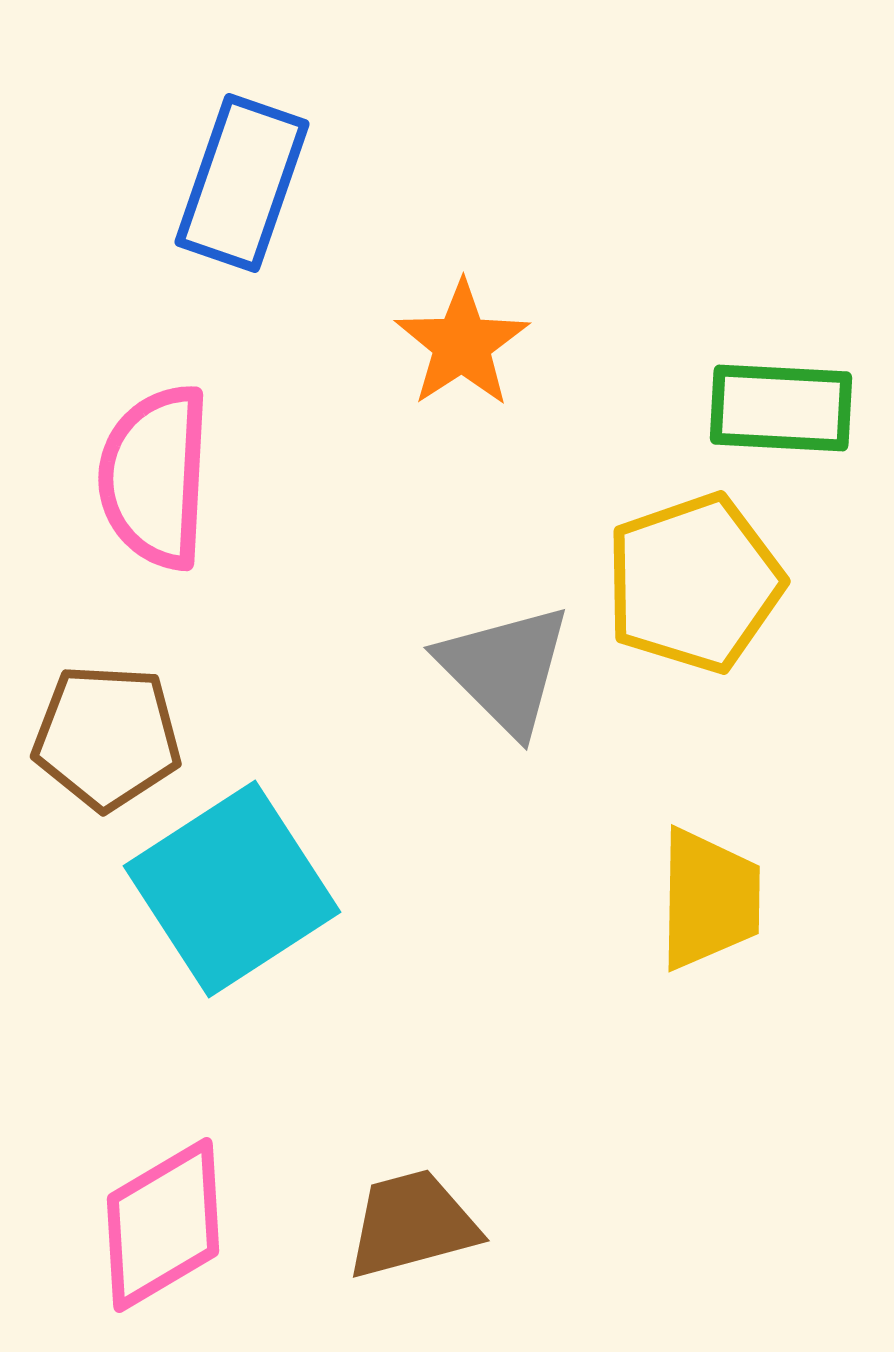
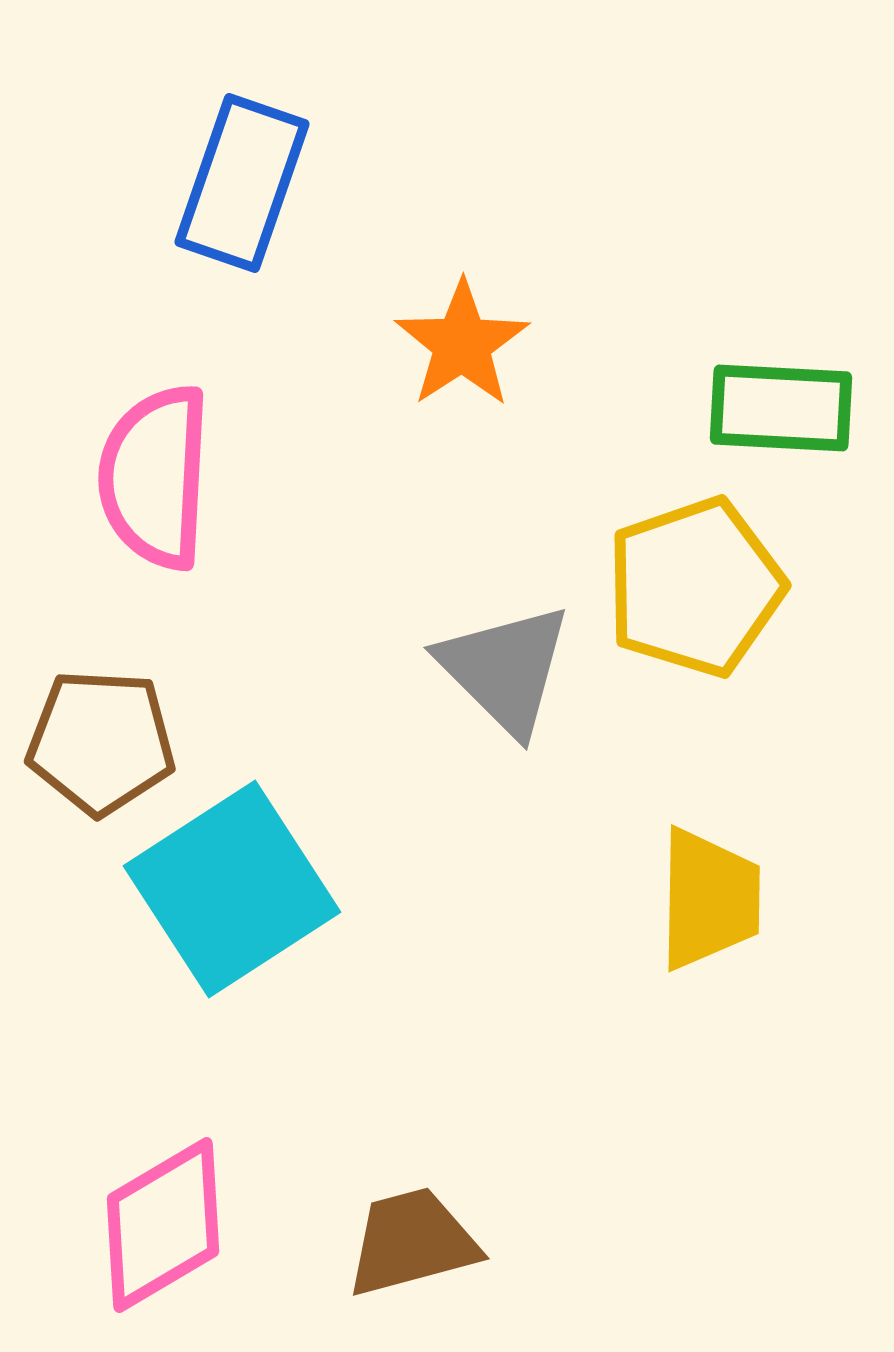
yellow pentagon: moved 1 px right, 4 px down
brown pentagon: moved 6 px left, 5 px down
brown trapezoid: moved 18 px down
